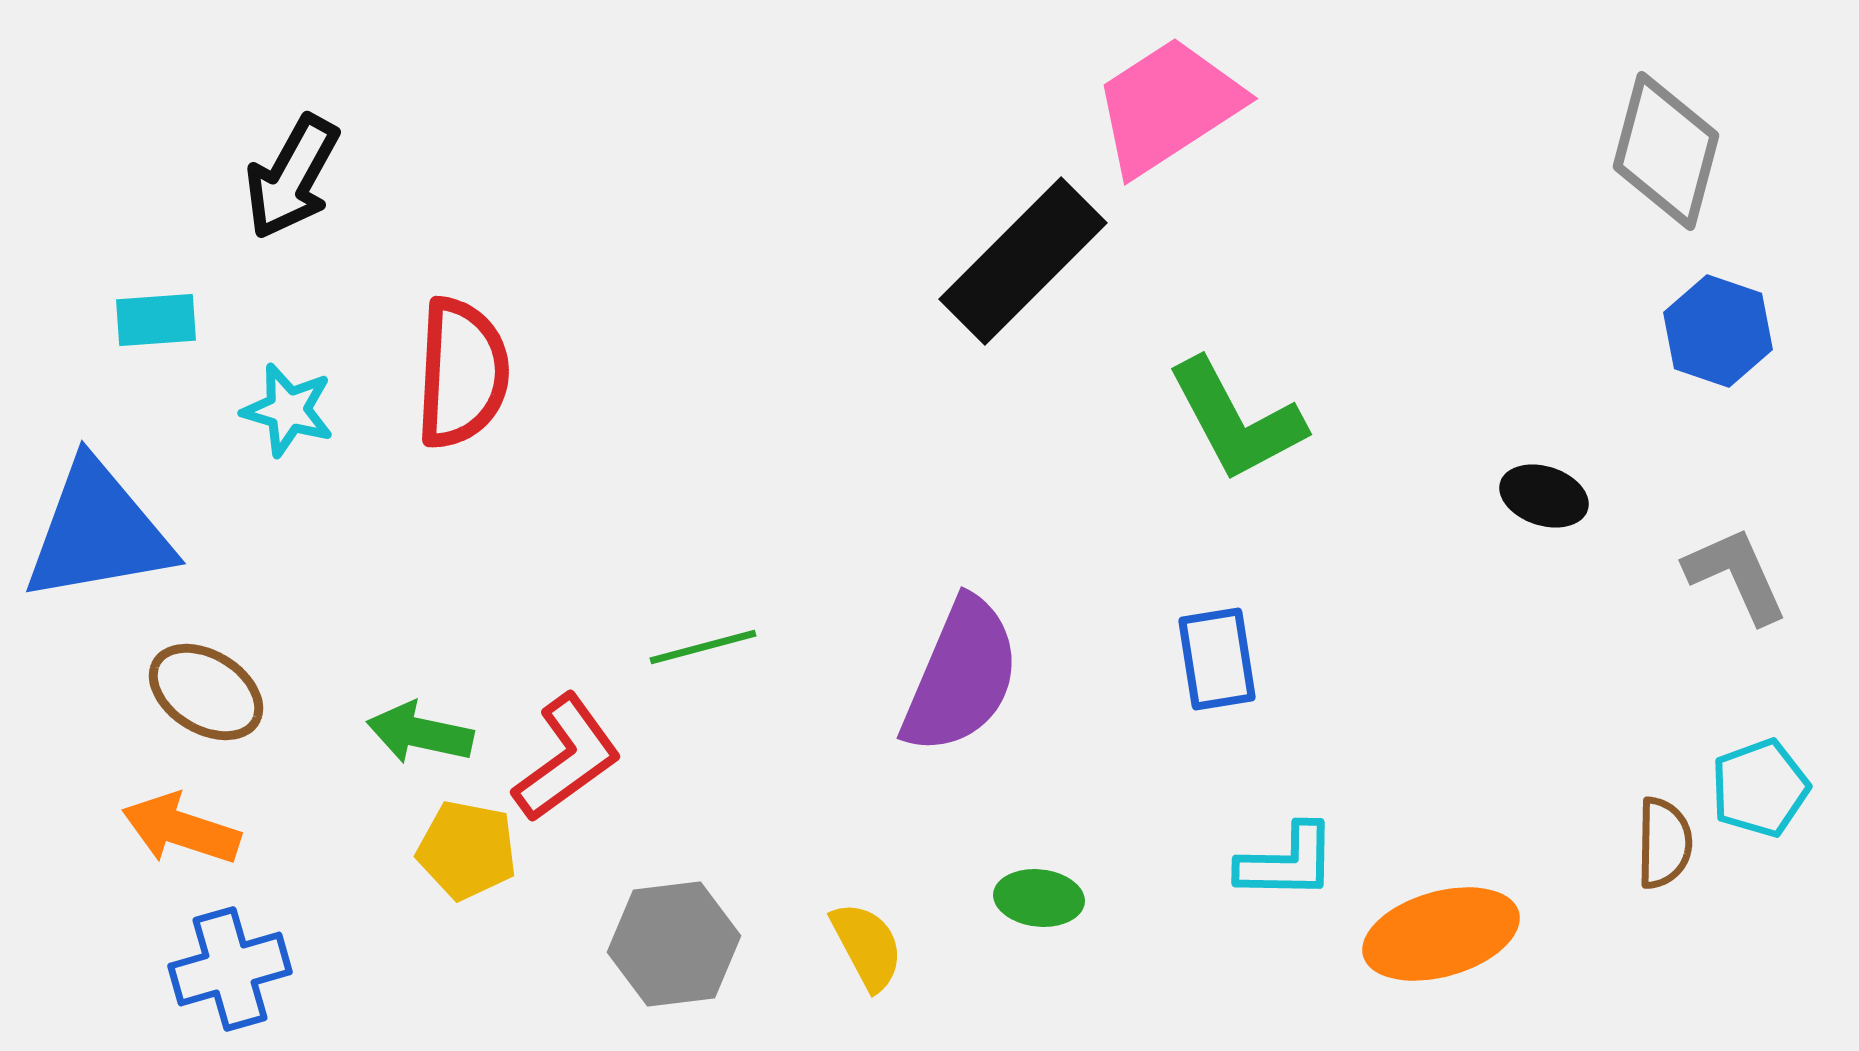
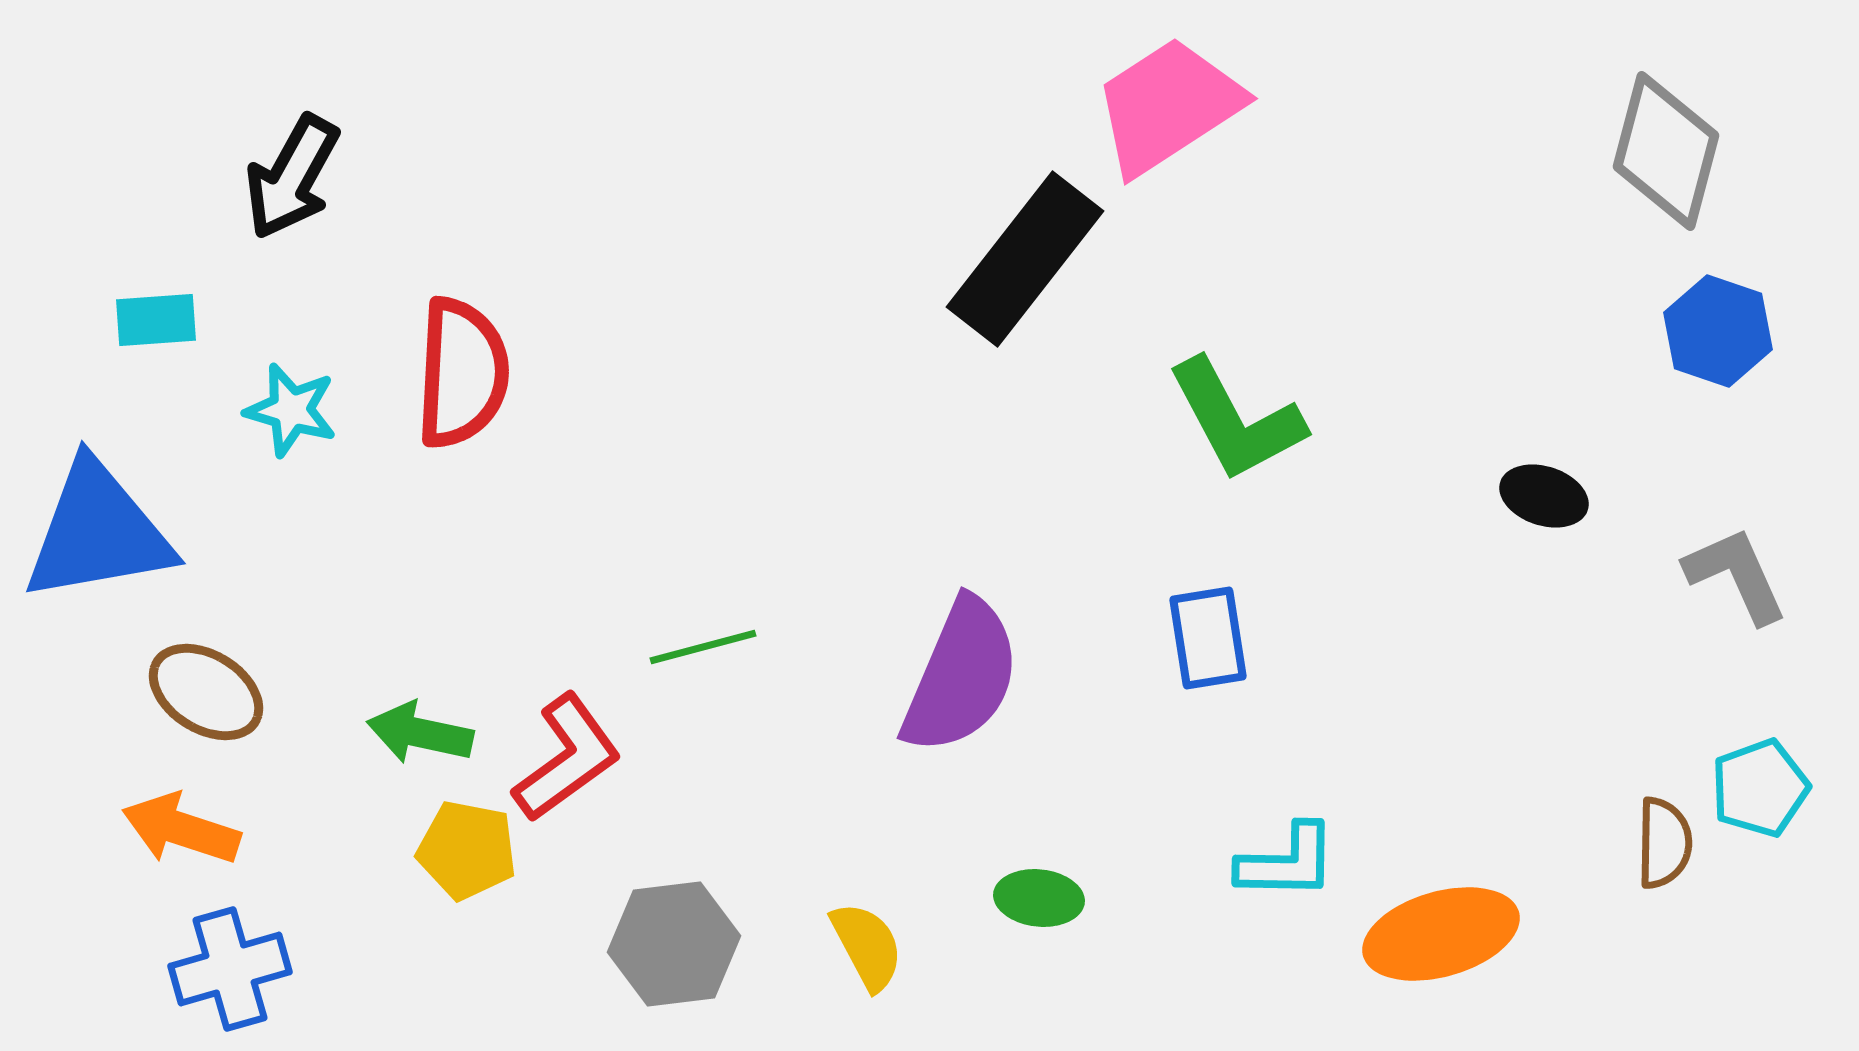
black rectangle: moved 2 px right, 2 px up; rotated 7 degrees counterclockwise
cyan star: moved 3 px right
blue rectangle: moved 9 px left, 21 px up
